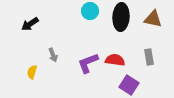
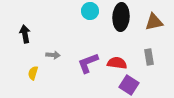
brown triangle: moved 1 px right, 3 px down; rotated 24 degrees counterclockwise
black arrow: moved 5 px left, 10 px down; rotated 114 degrees clockwise
gray arrow: rotated 64 degrees counterclockwise
red semicircle: moved 2 px right, 3 px down
yellow semicircle: moved 1 px right, 1 px down
